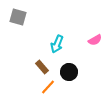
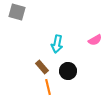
gray square: moved 1 px left, 5 px up
cyan arrow: rotated 12 degrees counterclockwise
black circle: moved 1 px left, 1 px up
orange line: rotated 56 degrees counterclockwise
